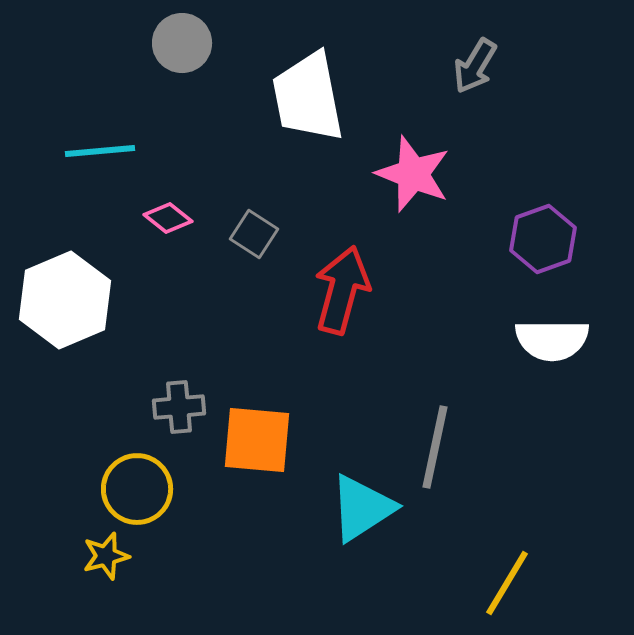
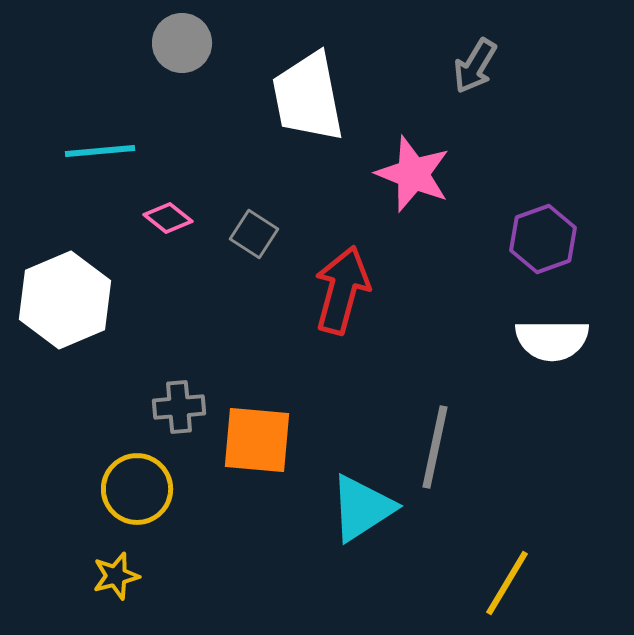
yellow star: moved 10 px right, 20 px down
